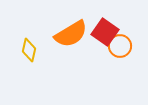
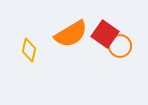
red square: moved 2 px down
